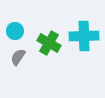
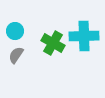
green cross: moved 4 px right
gray semicircle: moved 2 px left, 2 px up
